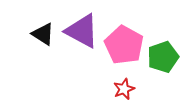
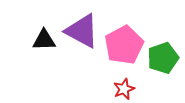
black triangle: moved 1 px right, 6 px down; rotated 35 degrees counterclockwise
pink pentagon: rotated 15 degrees clockwise
green pentagon: moved 1 px down
